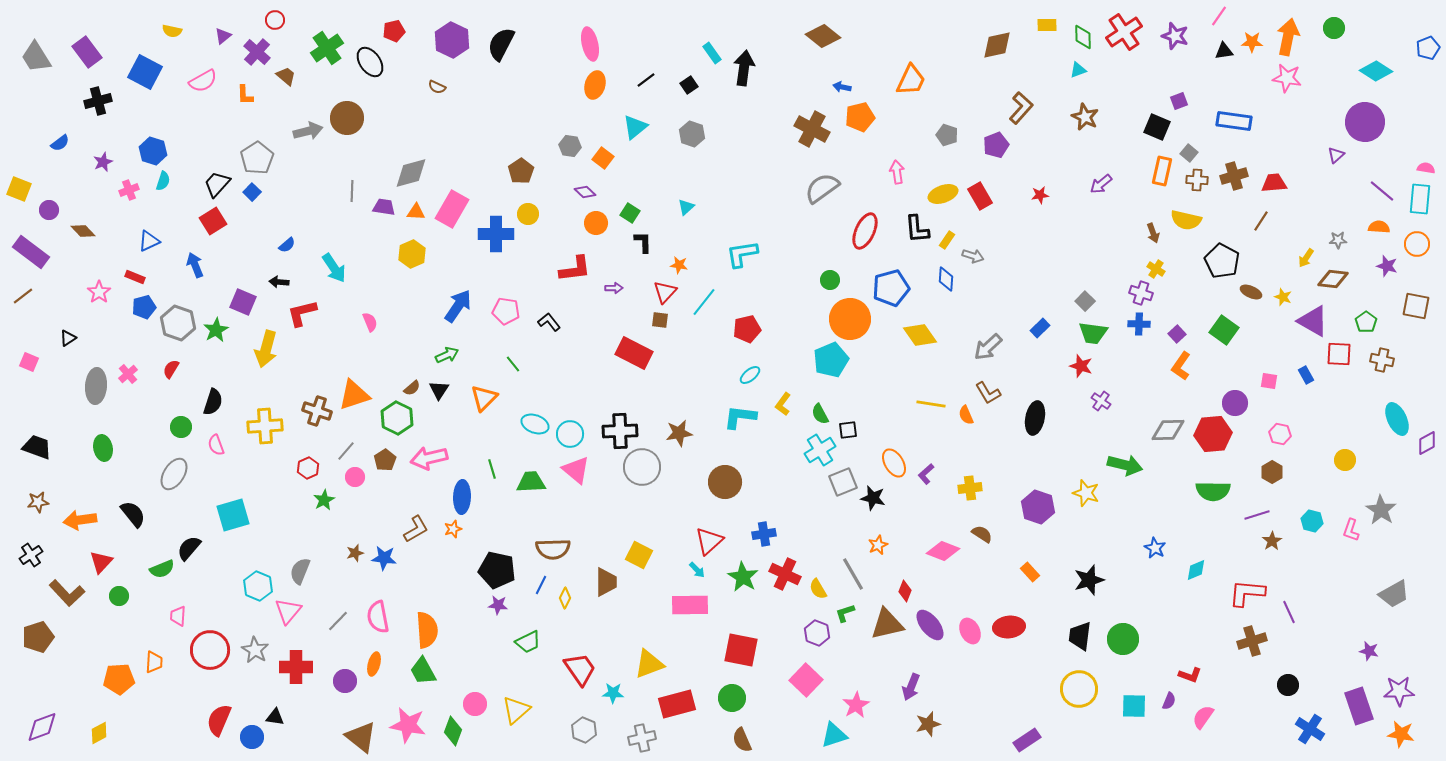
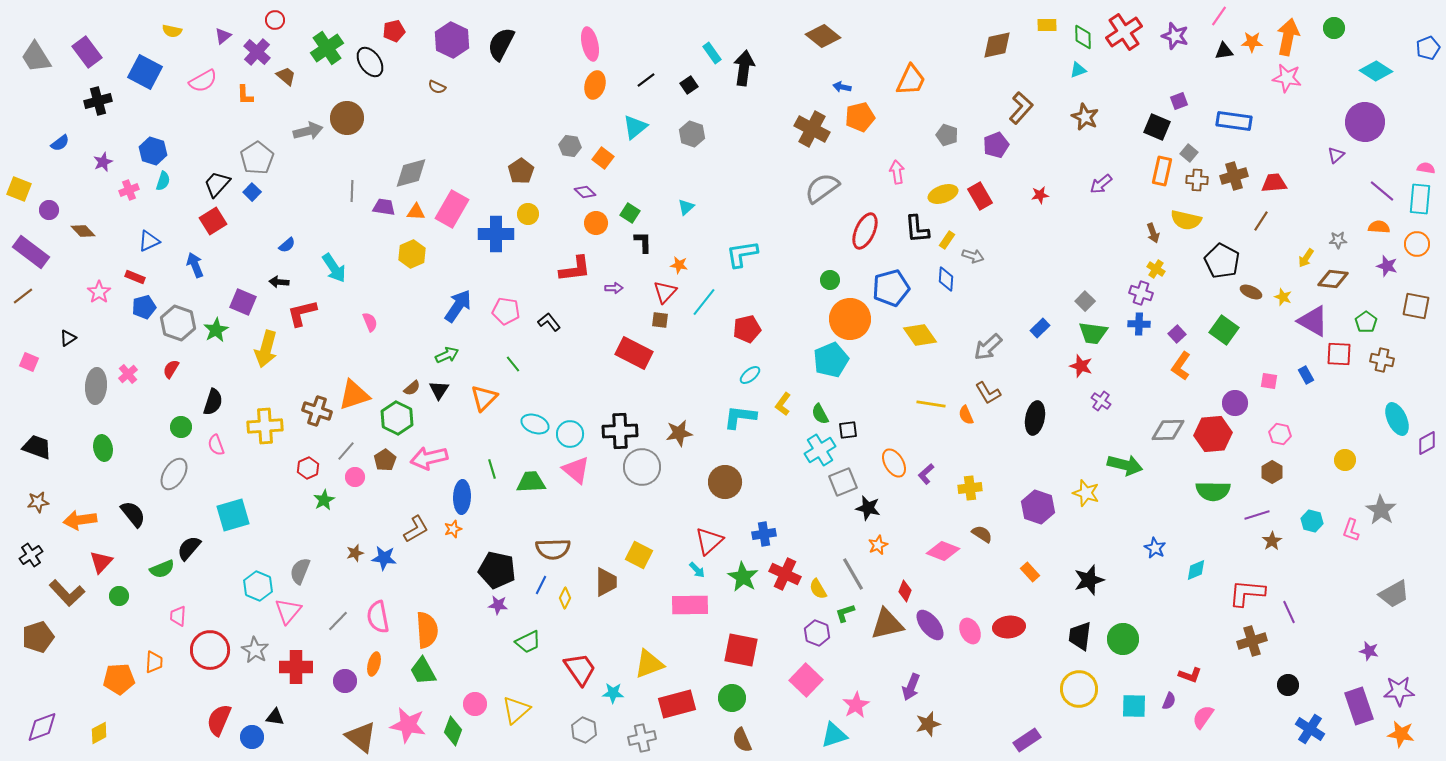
black star at (873, 498): moved 5 px left, 10 px down
